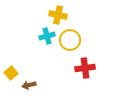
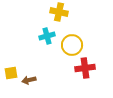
yellow cross: moved 1 px right, 3 px up
yellow circle: moved 2 px right, 5 px down
yellow square: rotated 32 degrees clockwise
brown arrow: moved 5 px up
